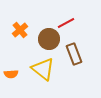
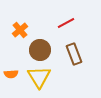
brown circle: moved 9 px left, 11 px down
yellow triangle: moved 4 px left, 8 px down; rotated 20 degrees clockwise
